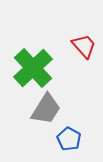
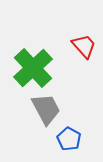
gray trapezoid: rotated 60 degrees counterclockwise
